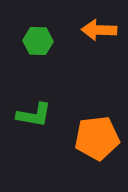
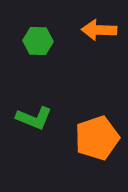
green L-shape: moved 3 px down; rotated 12 degrees clockwise
orange pentagon: rotated 12 degrees counterclockwise
